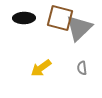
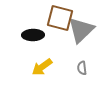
black ellipse: moved 9 px right, 17 px down
gray triangle: moved 2 px right, 2 px down
yellow arrow: moved 1 px right, 1 px up
